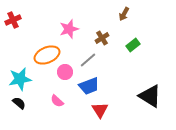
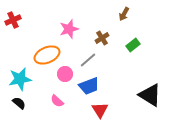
pink circle: moved 2 px down
black triangle: moved 1 px up
